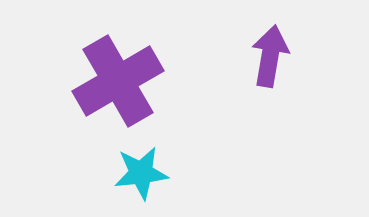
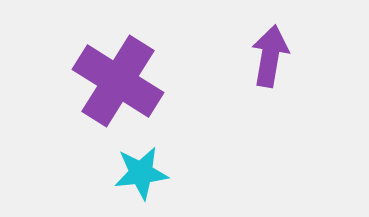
purple cross: rotated 28 degrees counterclockwise
